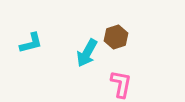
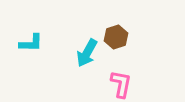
cyan L-shape: rotated 15 degrees clockwise
